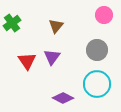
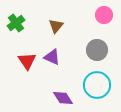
green cross: moved 4 px right
purple triangle: rotated 42 degrees counterclockwise
cyan circle: moved 1 px down
purple diamond: rotated 30 degrees clockwise
